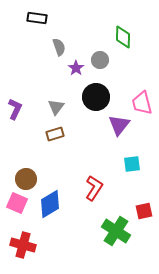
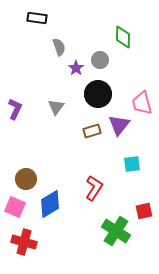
black circle: moved 2 px right, 3 px up
brown rectangle: moved 37 px right, 3 px up
pink square: moved 2 px left, 4 px down
red cross: moved 1 px right, 3 px up
